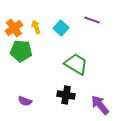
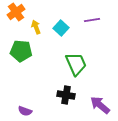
purple line: rotated 28 degrees counterclockwise
orange cross: moved 2 px right, 16 px up
green trapezoid: rotated 35 degrees clockwise
purple semicircle: moved 10 px down
purple arrow: rotated 10 degrees counterclockwise
